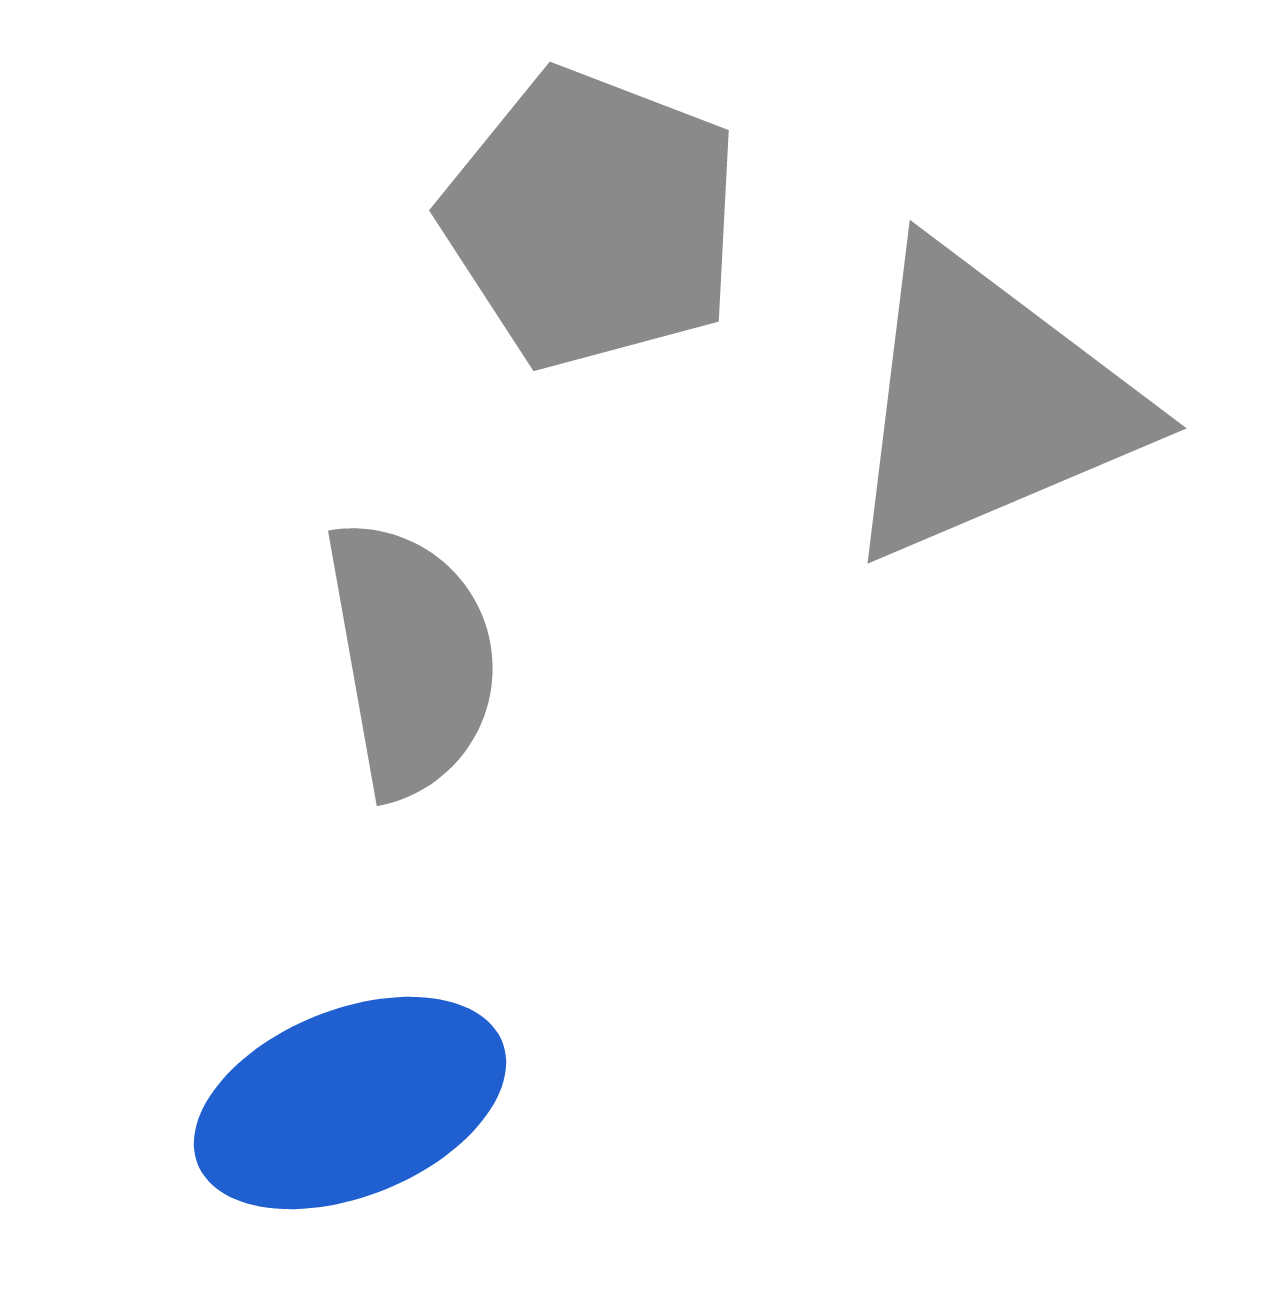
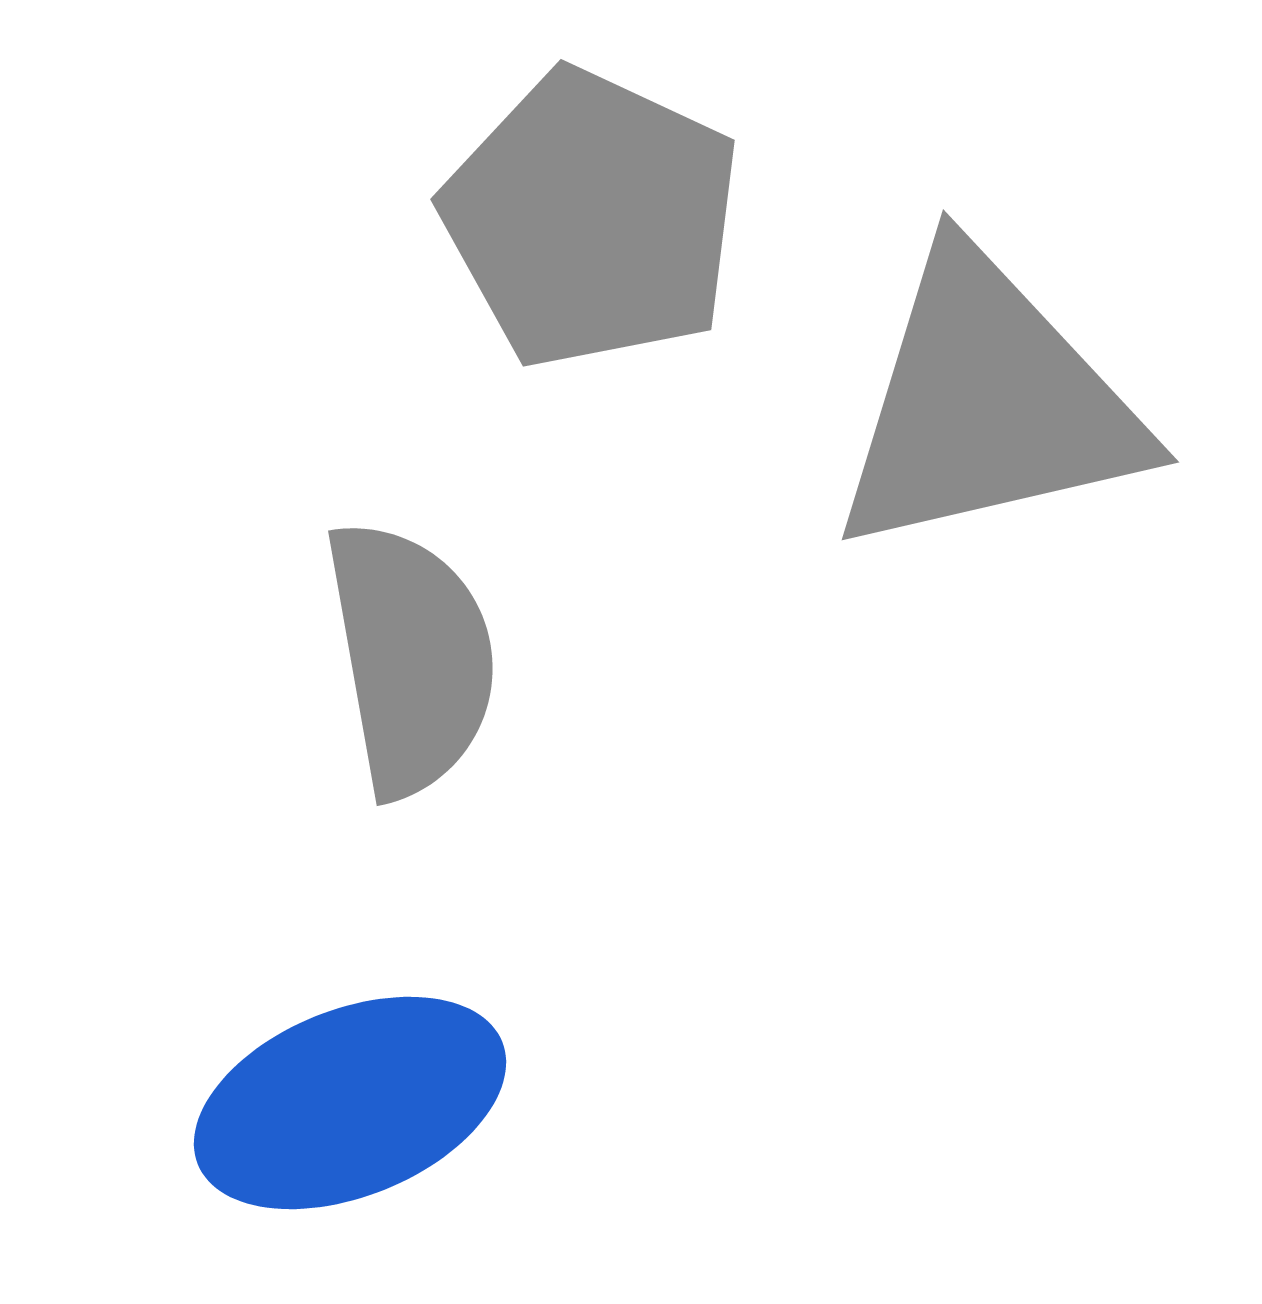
gray pentagon: rotated 4 degrees clockwise
gray triangle: rotated 10 degrees clockwise
